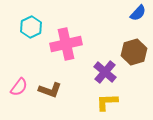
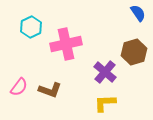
blue semicircle: rotated 78 degrees counterclockwise
yellow L-shape: moved 2 px left, 1 px down
